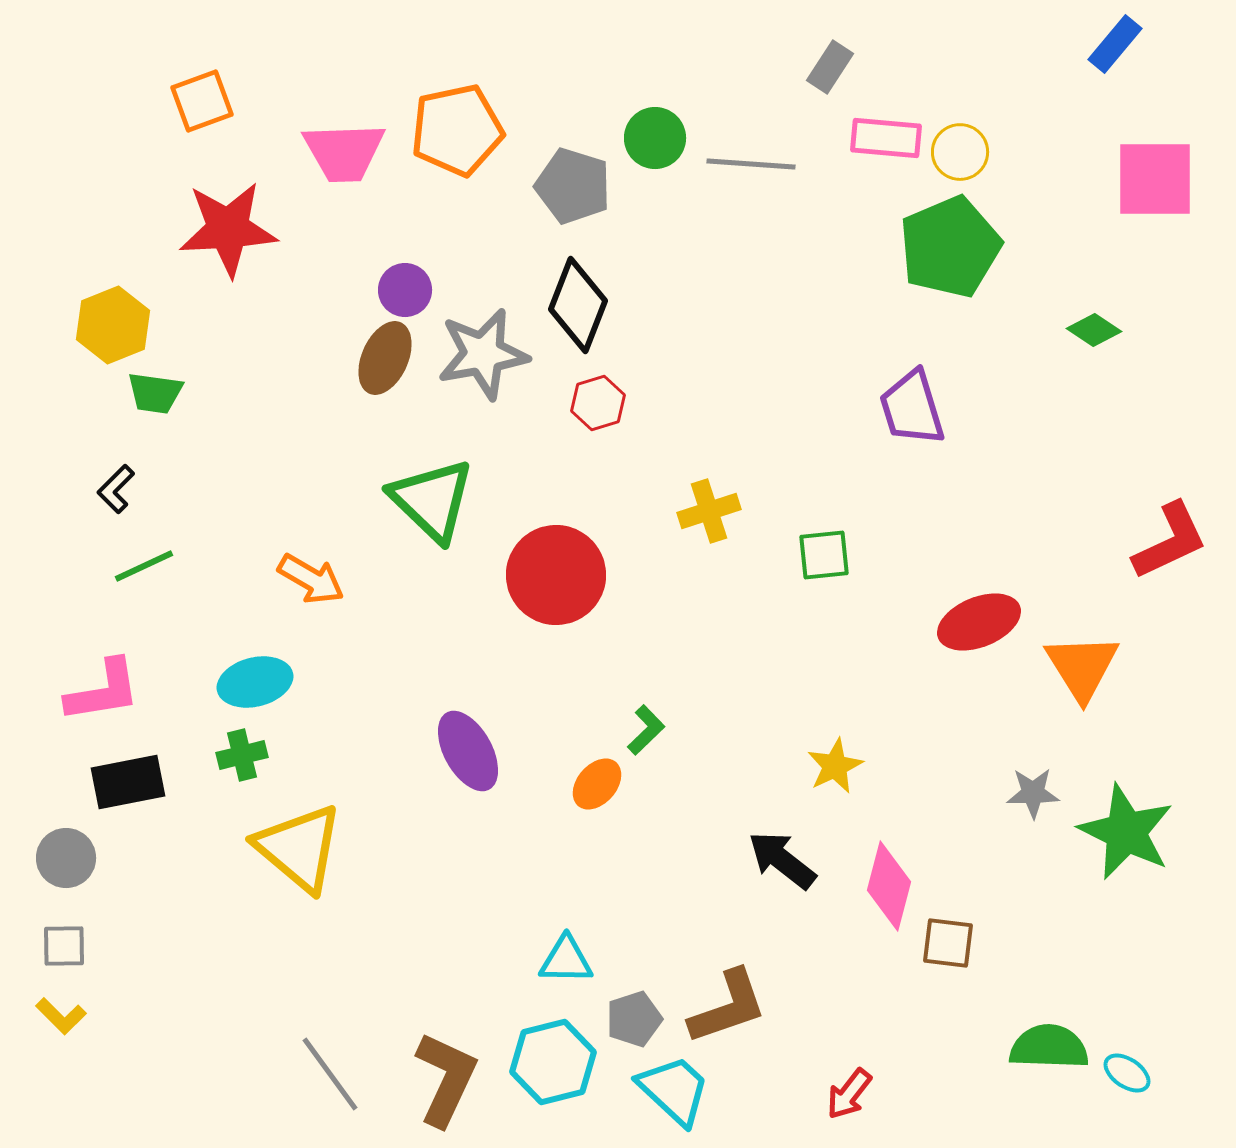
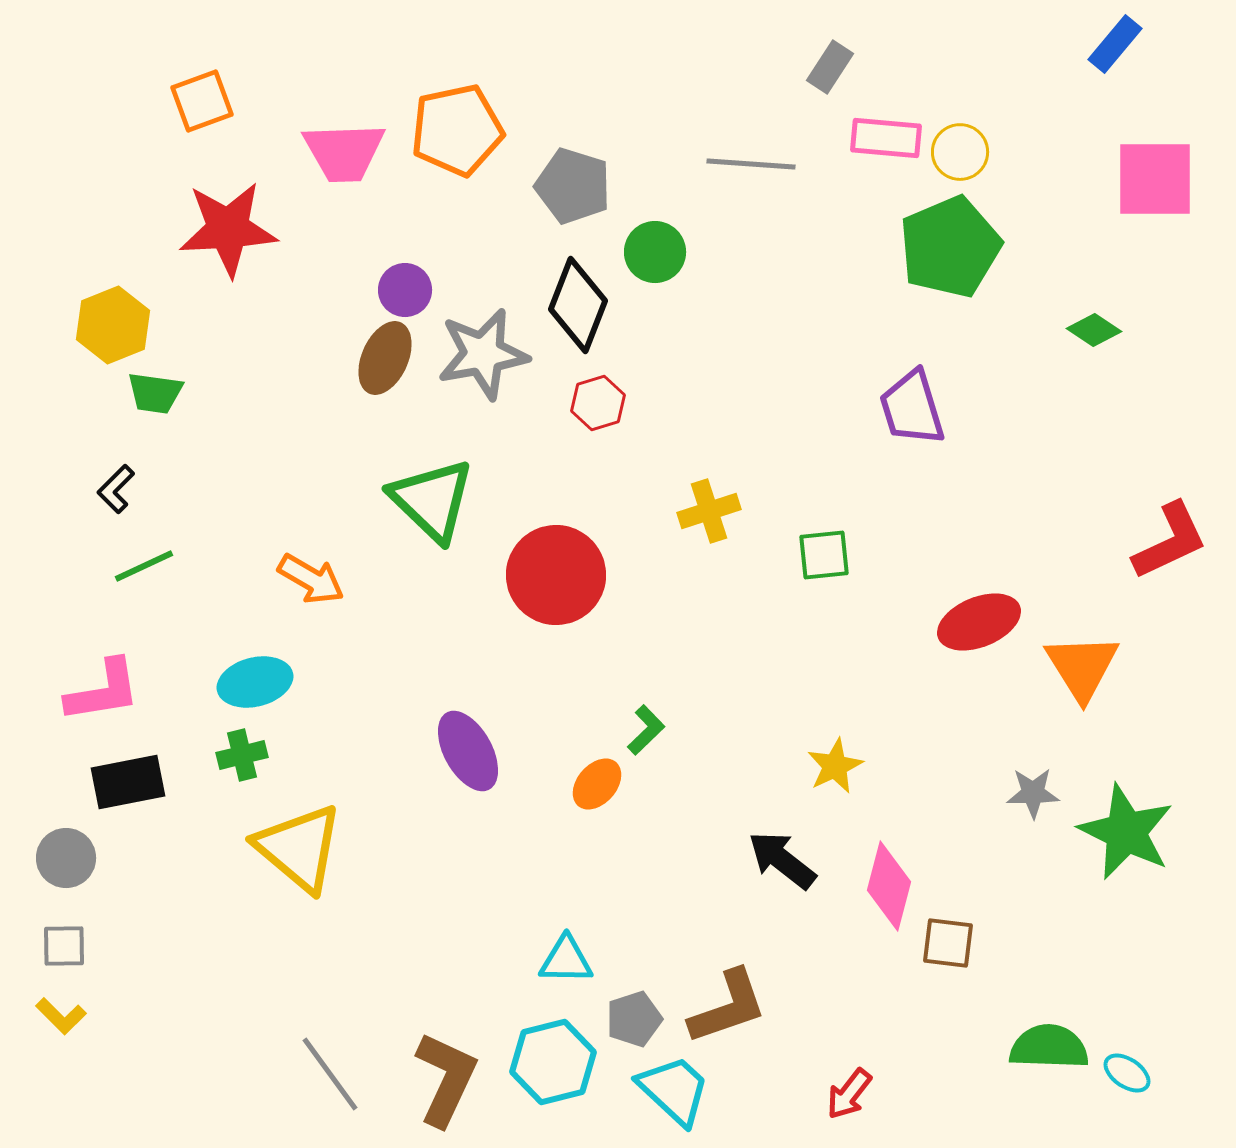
green circle at (655, 138): moved 114 px down
